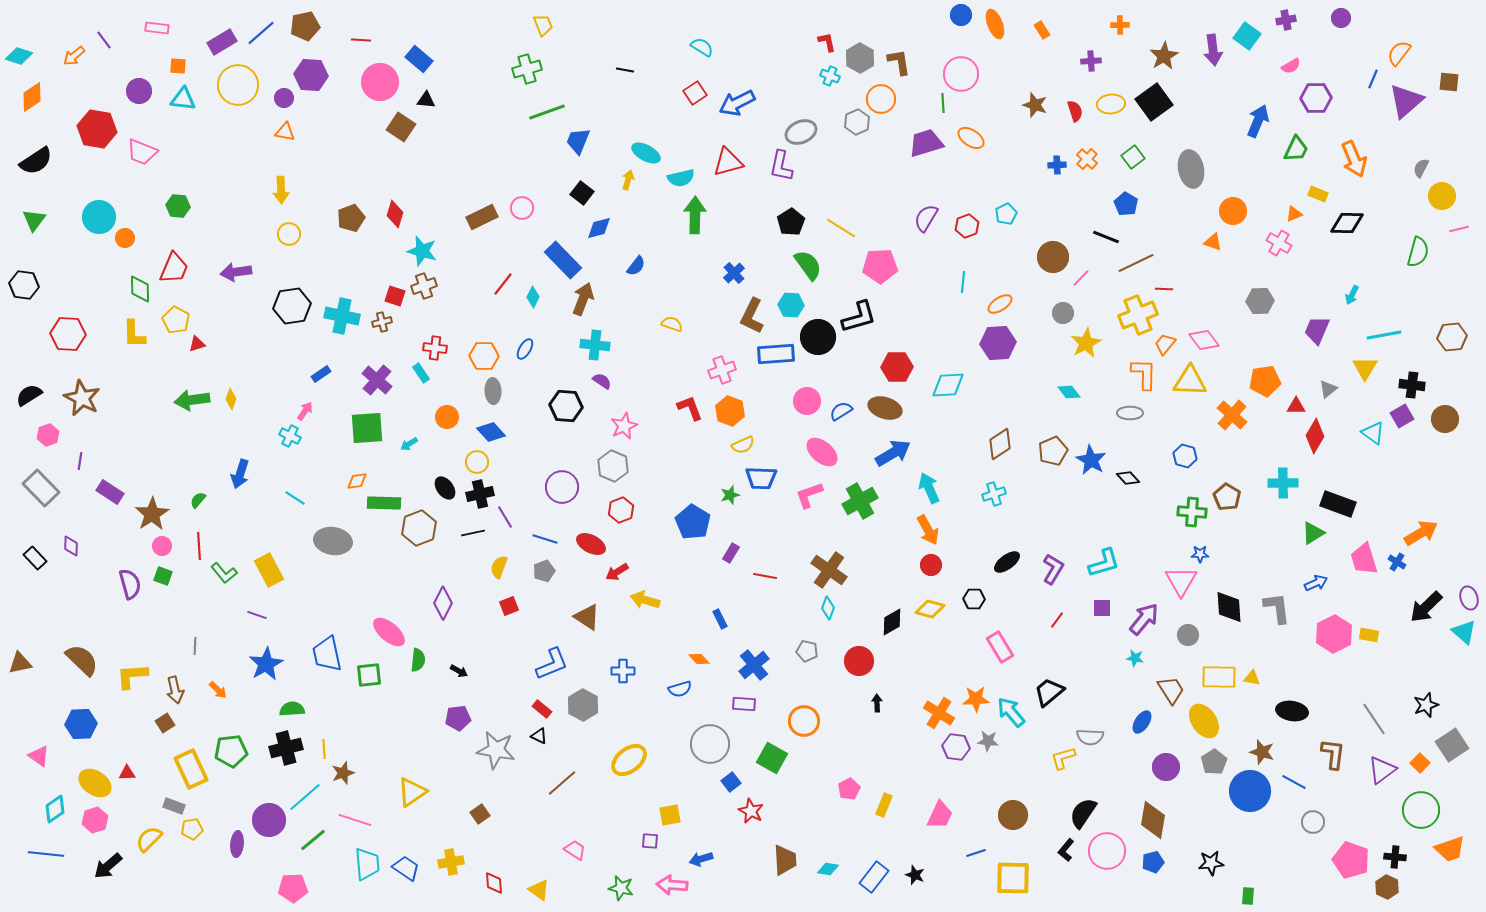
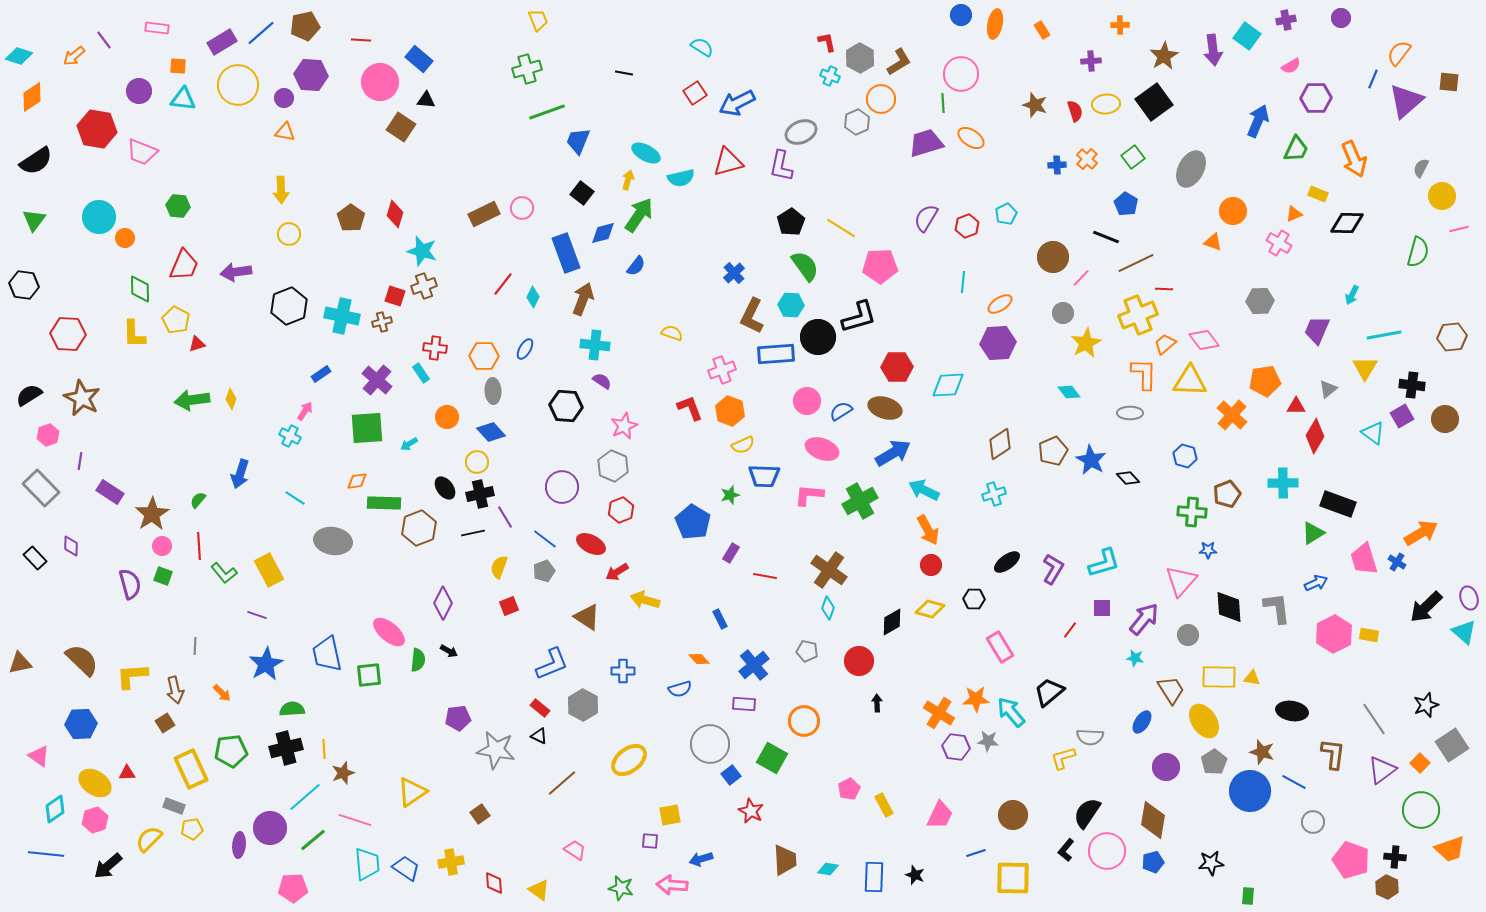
orange ellipse at (995, 24): rotated 32 degrees clockwise
yellow trapezoid at (543, 25): moved 5 px left, 5 px up
brown L-shape at (899, 62): rotated 68 degrees clockwise
black line at (625, 70): moved 1 px left, 3 px down
yellow ellipse at (1111, 104): moved 5 px left
gray ellipse at (1191, 169): rotated 39 degrees clockwise
green arrow at (695, 215): moved 56 px left; rotated 33 degrees clockwise
brown rectangle at (482, 217): moved 2 px right, 3 px up
brown pentagon at (351, 218): rotated 16 degrees counterclockwise
blue diamond at (599, 228): moved 4 px right, 5 px down
blue rectangle at (563, 260): moved 3 px right, 7 px up; rotated 24 degrees clockwise
green semicircle at (808, 265): moved 3 px left, 1 px down
red trapezoid at (174, 268): moved 10 px right, 3 px up
black hexagon at (292, 306): moved 3 px left; rotated 12 degrees counterclockwise
yellow semicircle at (672, 324): moved 9 px down
orange trapezoid at (1165, 344): rotated 10 degrees clockwise
pink ellipse at (822, 452): moved 3 px up; rotated 20 degrees counterclockwise
blue trapezoid at (761, 478): moved 3 px right, 2 px up
cyan arrow at (929, 488): moved 5 px left, 2 px down; rotated 40 degrees counterclockwise
pink L-shape at (809, 495): rotated 24 degrees clockwise
brown pentagon at (1227, 497): moved 3 px up; rotated 20 degrees clockwise
blue line at (545, 539): rotated 20 degrees clockwise
blue star at (1200, 554): moved 8 px right, 4 px up
pink triangle at (1181, 581): rotated 12 degrees clockwise
red line at (1057, 620): moved 13 px right, 10 px down
black arrow at (459, 671): moved 10 px left, 20 px up
orange arrow at (218, 690): moved 4 px right, 3 px down
red rectangle at (542, 709): moved 2 px left, 1 px up
blue square at (731, 782): moved 7 px up
yellow rectangle at (884, 805): rotated 50 degrees counterclockwise
black semicircle at (1083, 813): moved 4 px right
purple circle at (269, 820): moved 1 px right, 8 px down
purple ellipse at (237, 844): moved 2 px right, 1 px down
blue rectangle at (874, 877): rotated 36 degrees counterclockwise
